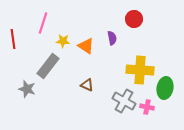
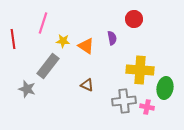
gray cross: rotated 35 degrees counterclockwise
